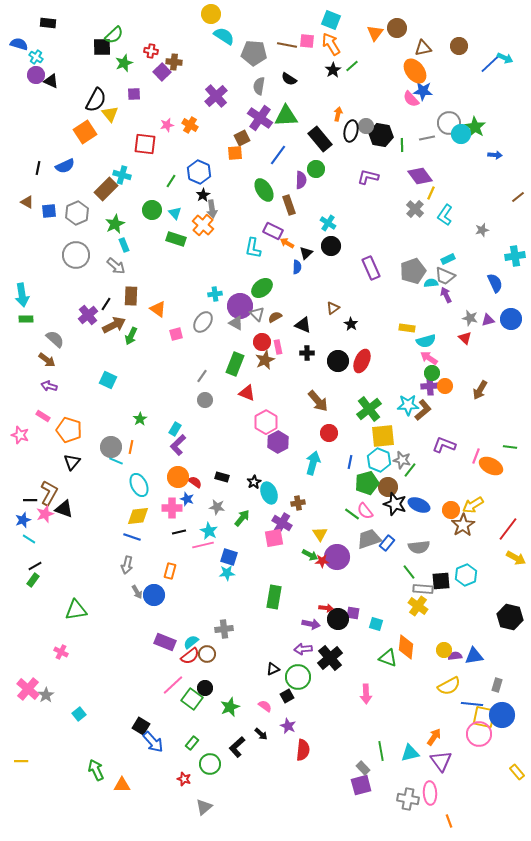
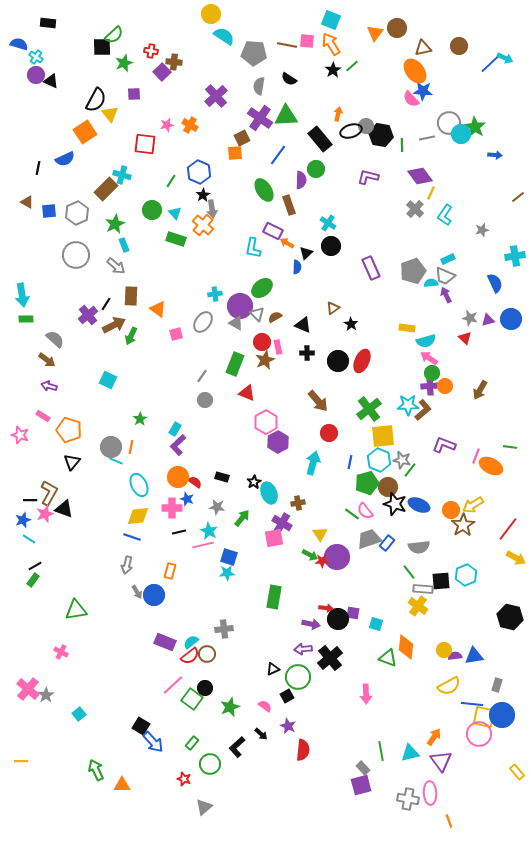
black ellipse at (351, 131): rotated 60 degrees clockwise
blue semicircle at (65, 166): moved 7 px up
